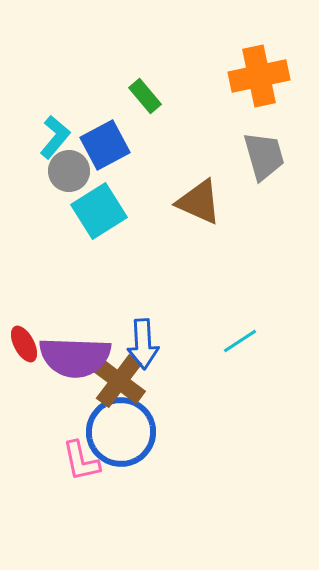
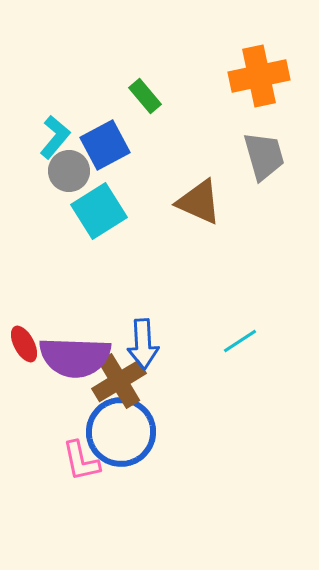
brown cross: rotated 22 degrees clockwise
